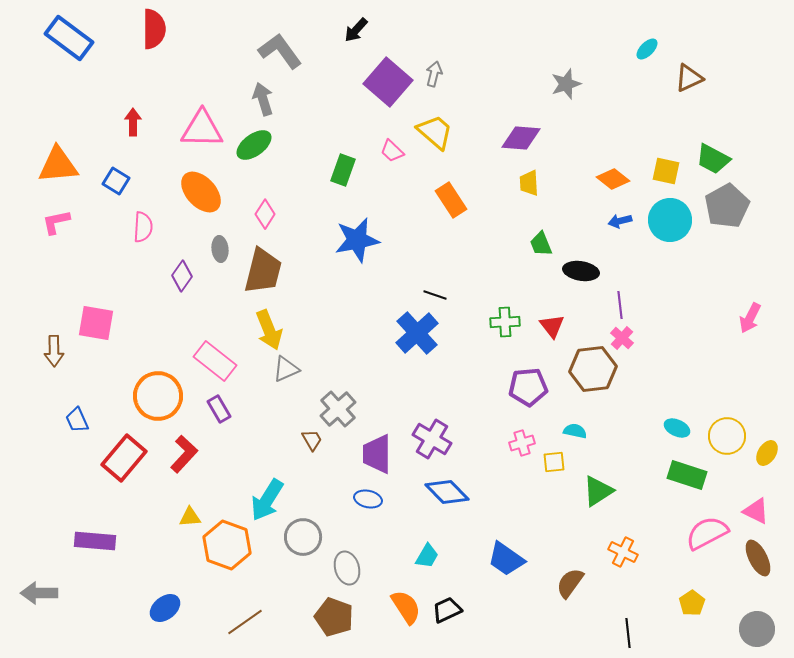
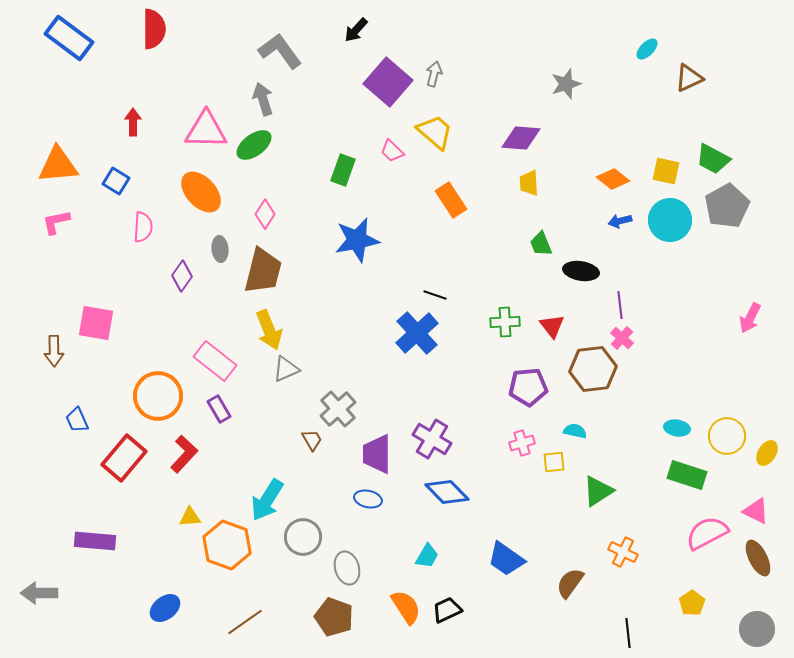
pink triangle at (202, 129): moved 4 px right, 1 px down
cyan ellipse at (677, 428): rotated 15 degrees counterclockwise
